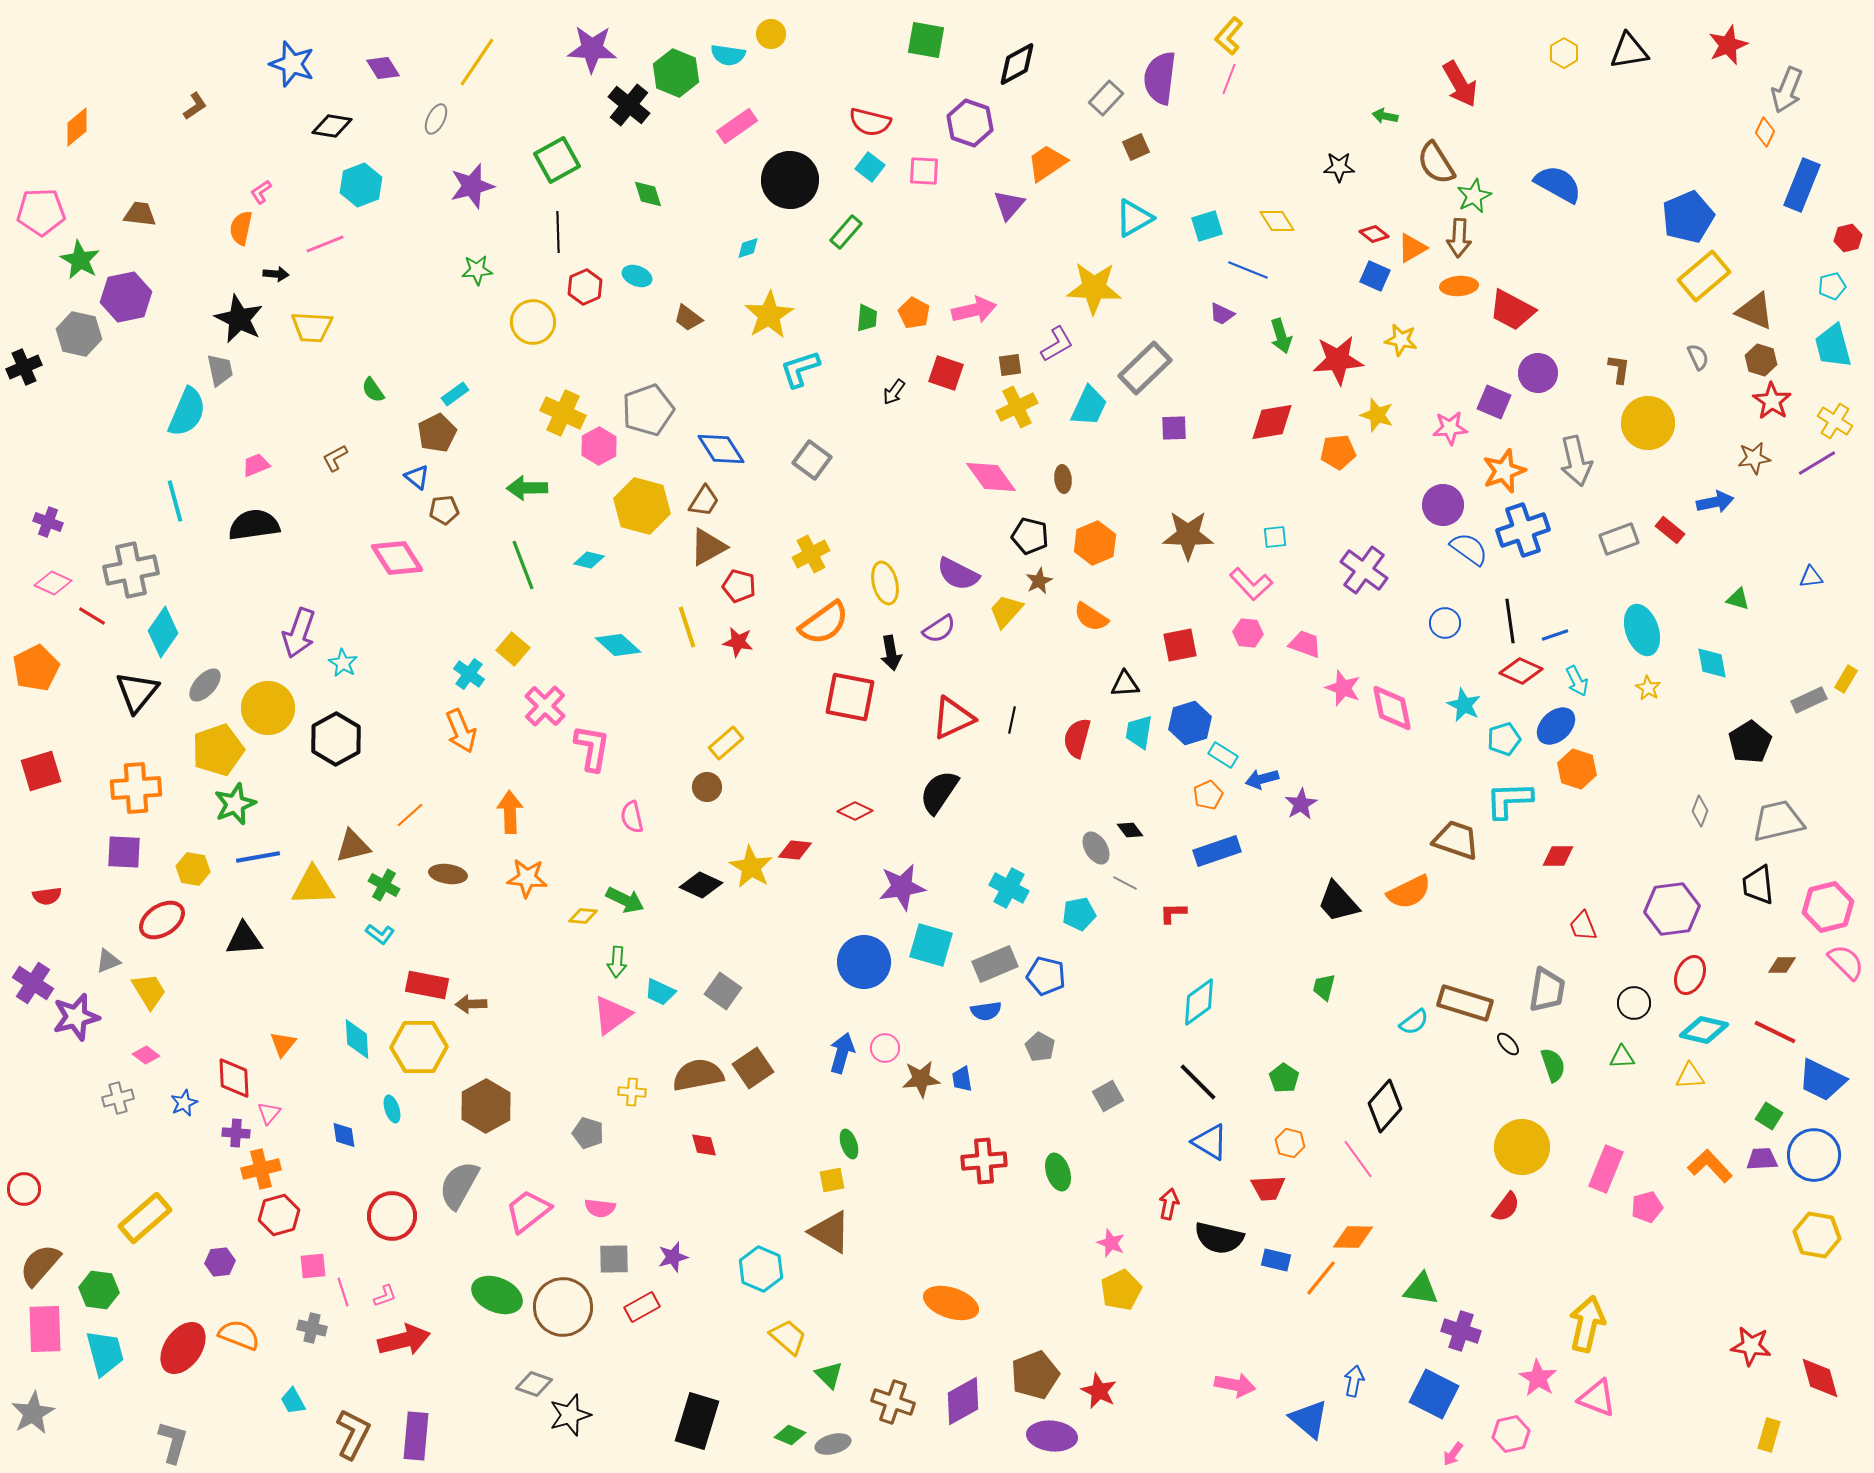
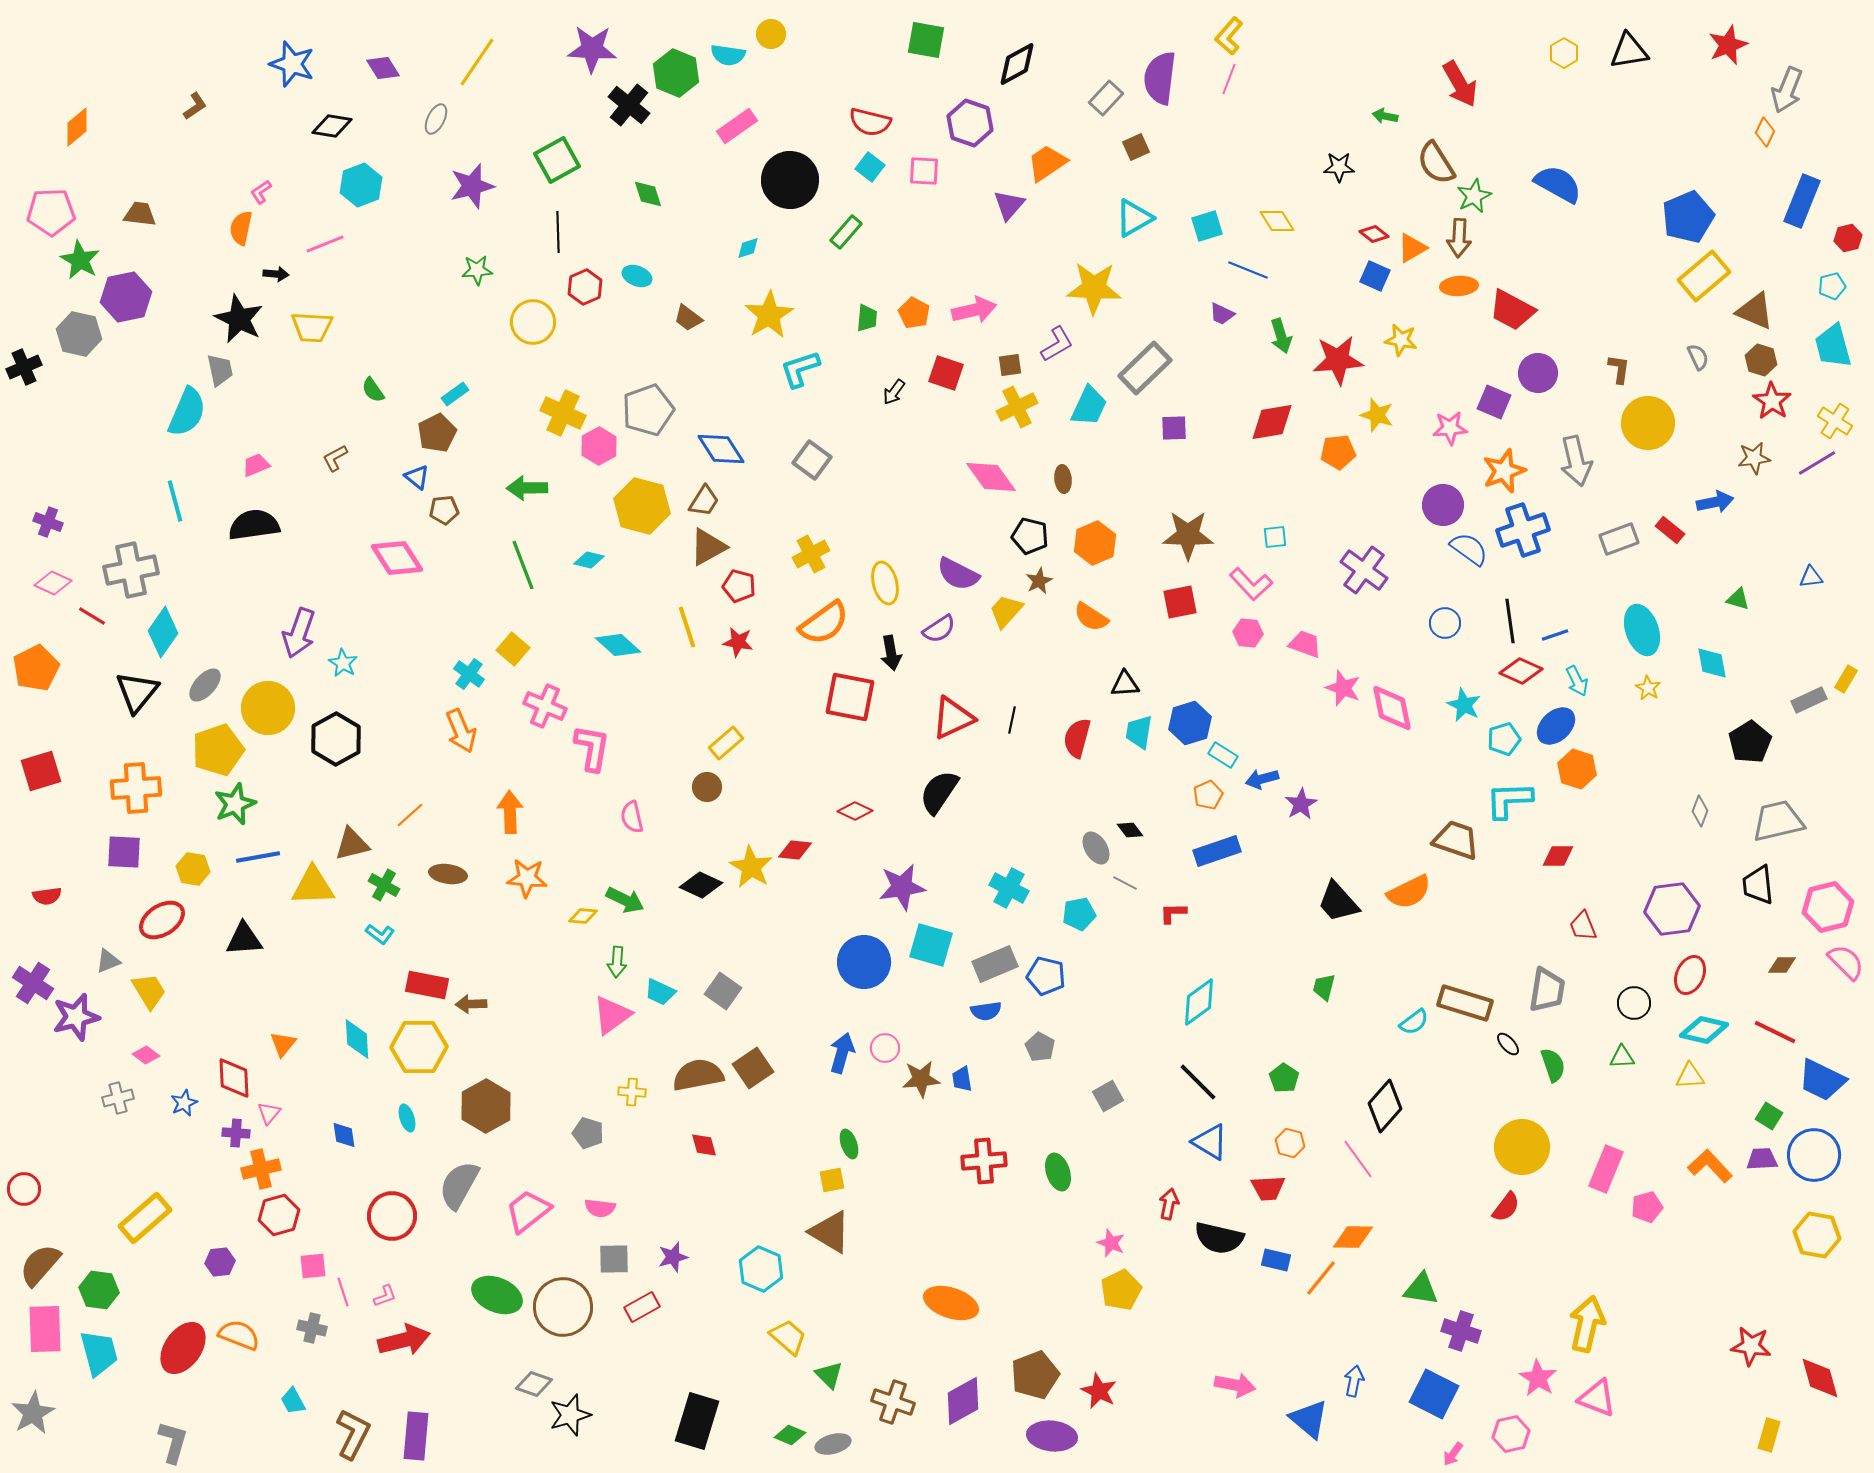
blue rectangle at (1802, 185): moved 16 px down
pink pentagon at (41, 212): moved 10 px right
red square at (1180, 645): moved 43 px up
pink cross at (545, 706): rotated 21 degrees counterclockwise
brown triangle at (353, 846): moved 1 px left, 2 px up
cyan ellipse at (392, 1109): moved 15 px right, 9 px down
cyan trapezoid at (105, 1353): moved 6 px left
